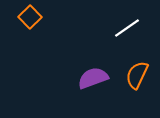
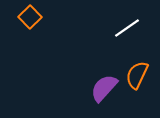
purple semicircle: moved 11 px right, 10 px down; rotated 28 degrees counterclockwise
